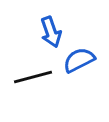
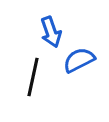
black line: rotated 63 degrees counterclockwise
